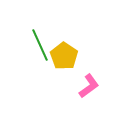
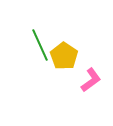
pink L-shape: moved 2 px right, 6 px up
